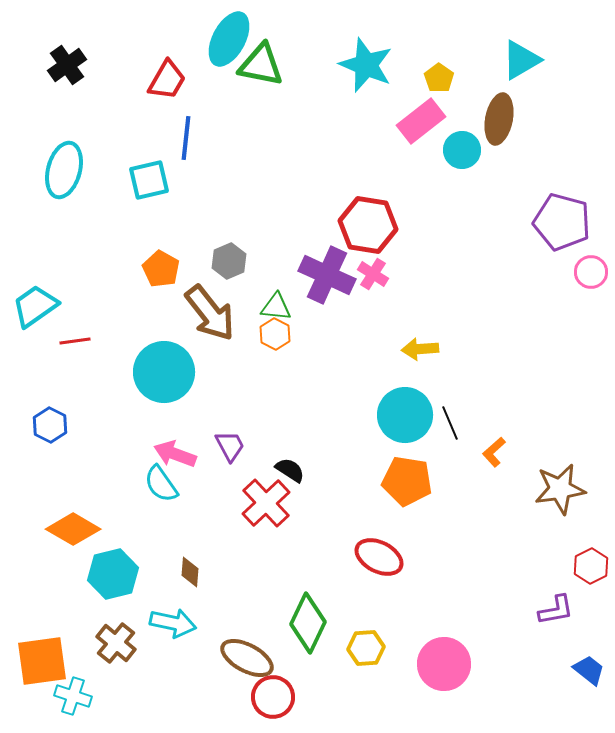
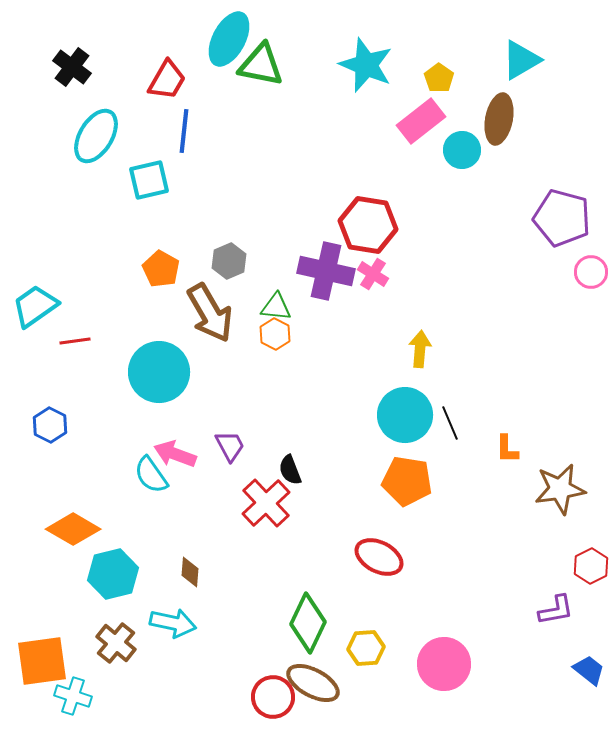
black cross at (67, 65): moved 5 px right, 2 px down; rotated 18 degrees counterclockwise
blue line at (186, 138): moved 2 px left, 7 px up
cyan ellipse at (64, 170): moved 32 px right, 34 px up; rotated 16 degrees clockwise
purple pentagon at (562, 222): moved 4 px up
purple cross at (327, 275): moved 1 px left, 4 px up; rotated 12 degrees counterclockwise
brown arrow at (210, 313): rotated 8 degrees clockwise
yellow arrow at (420, 349): rotated 99 degrees clockwise
cyan circle at (164, 372): moved 5 px left
orange L-shape at (494, 452): moved 13 px right, 3 px up; rotated 48 degrees counterclockwise
black semicircle at (290, 470): rotated 144 degrees counterclockwise
cyan semicircle at (161, 484): moved 10 px left, 9 px up
brown ellipse at (247, 658): moved 66 px right, 25 px down
